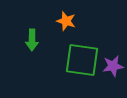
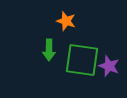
green arrow: moved 17 px right, 10 px down
purple star: moved 4 px left; rotated 30 degrees clockwise
